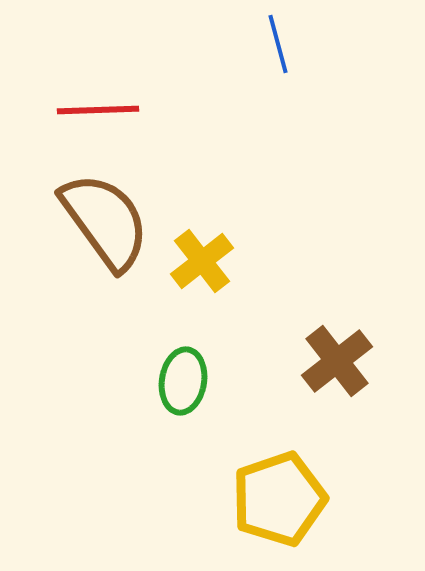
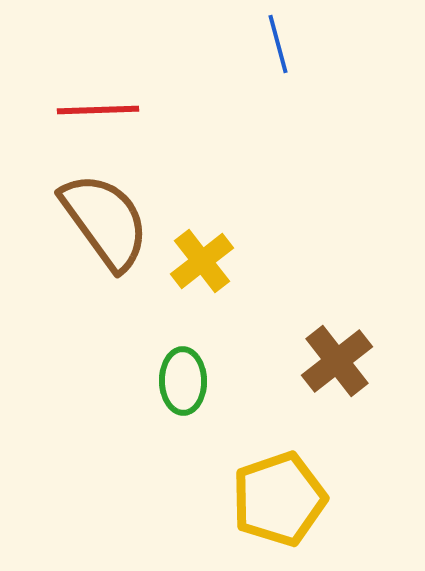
green ellipse: rotated 10 degrees counterclockwise
